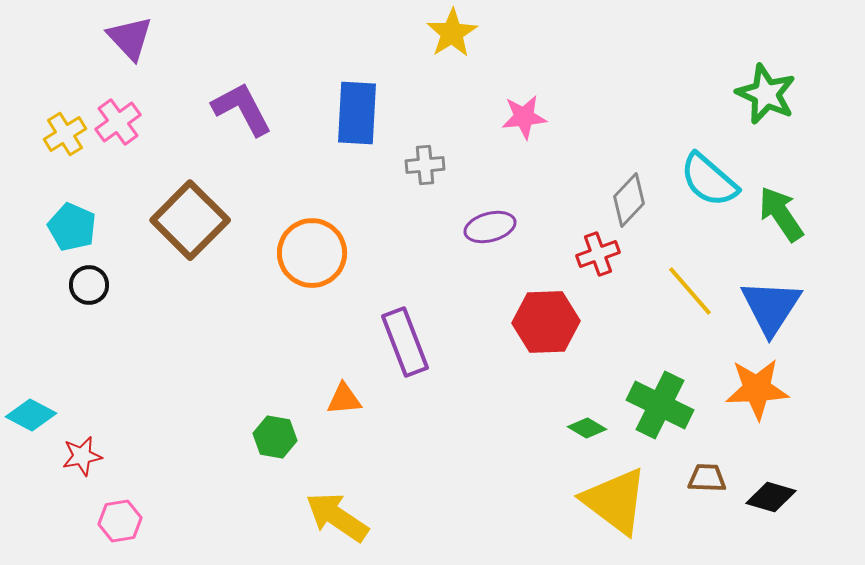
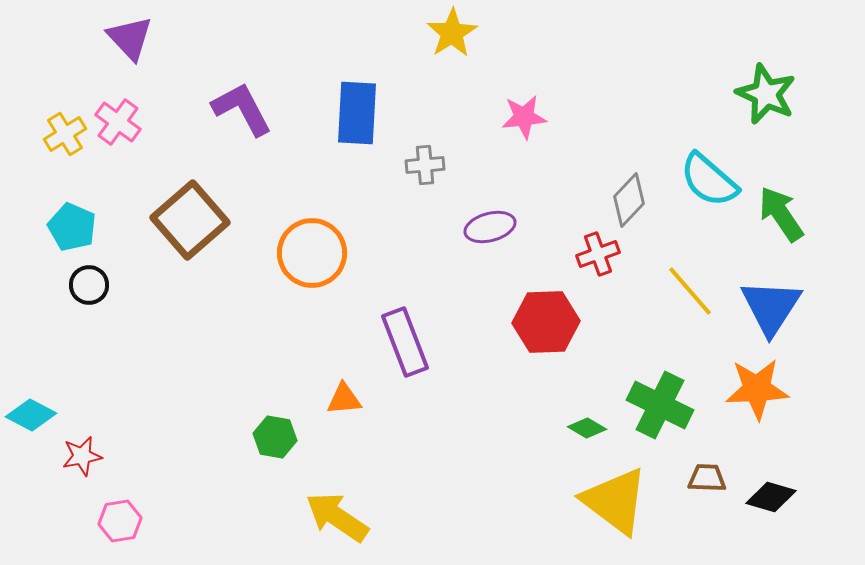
pink cross: rotated 18 degrees counterclockwise
brown square: rotated 4 degrees clockwise
